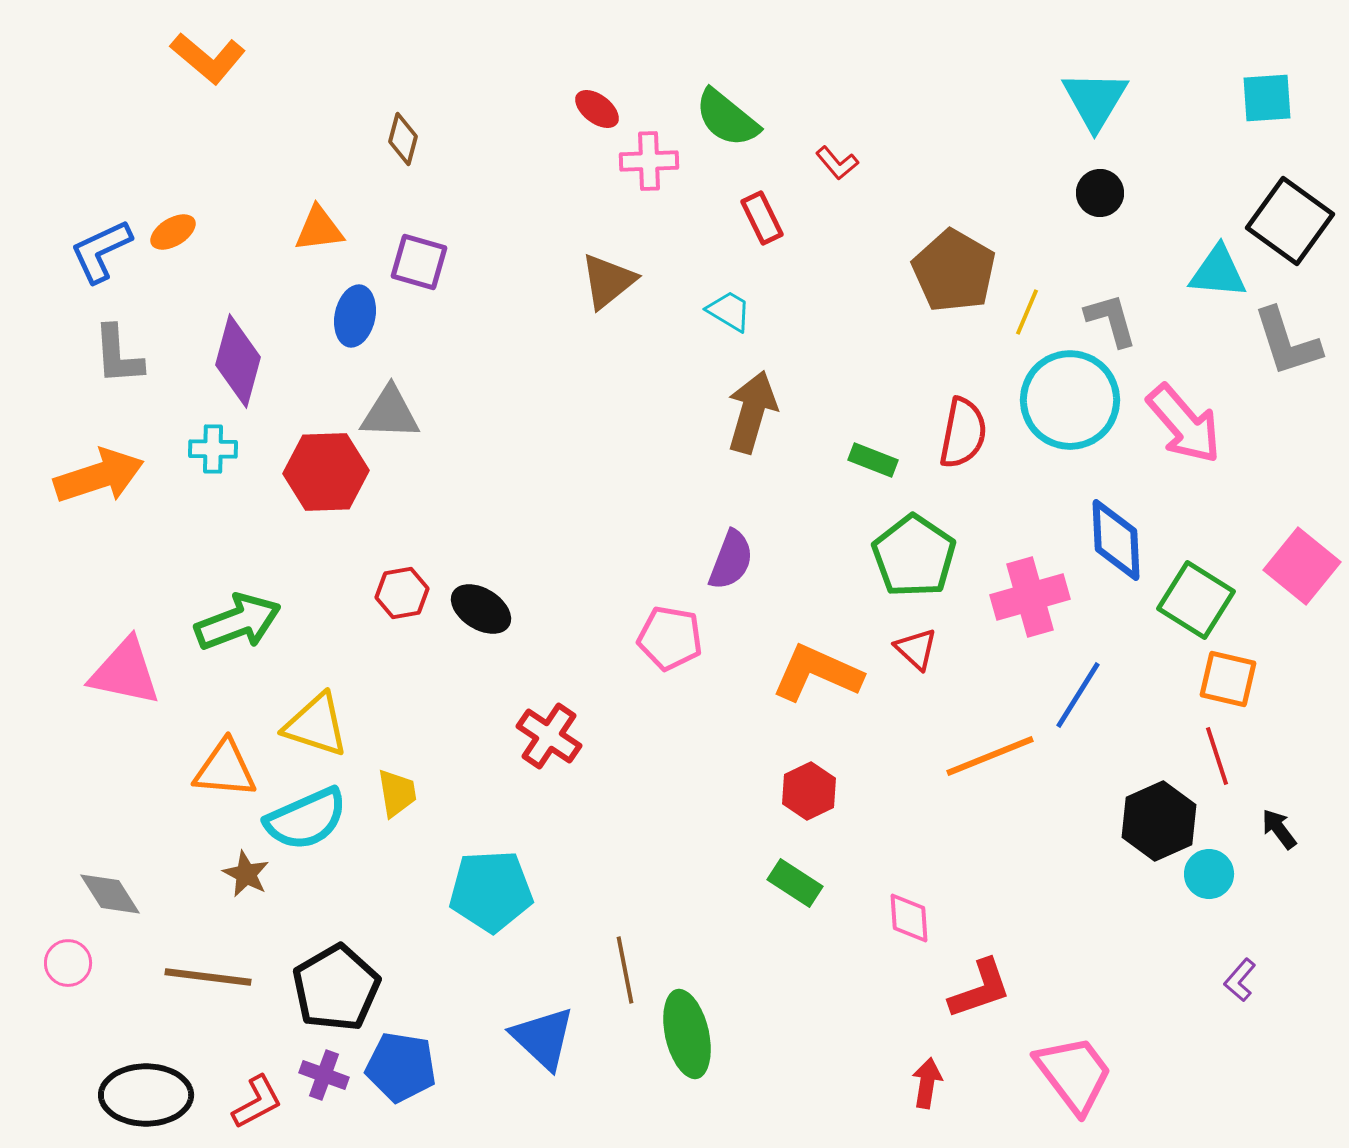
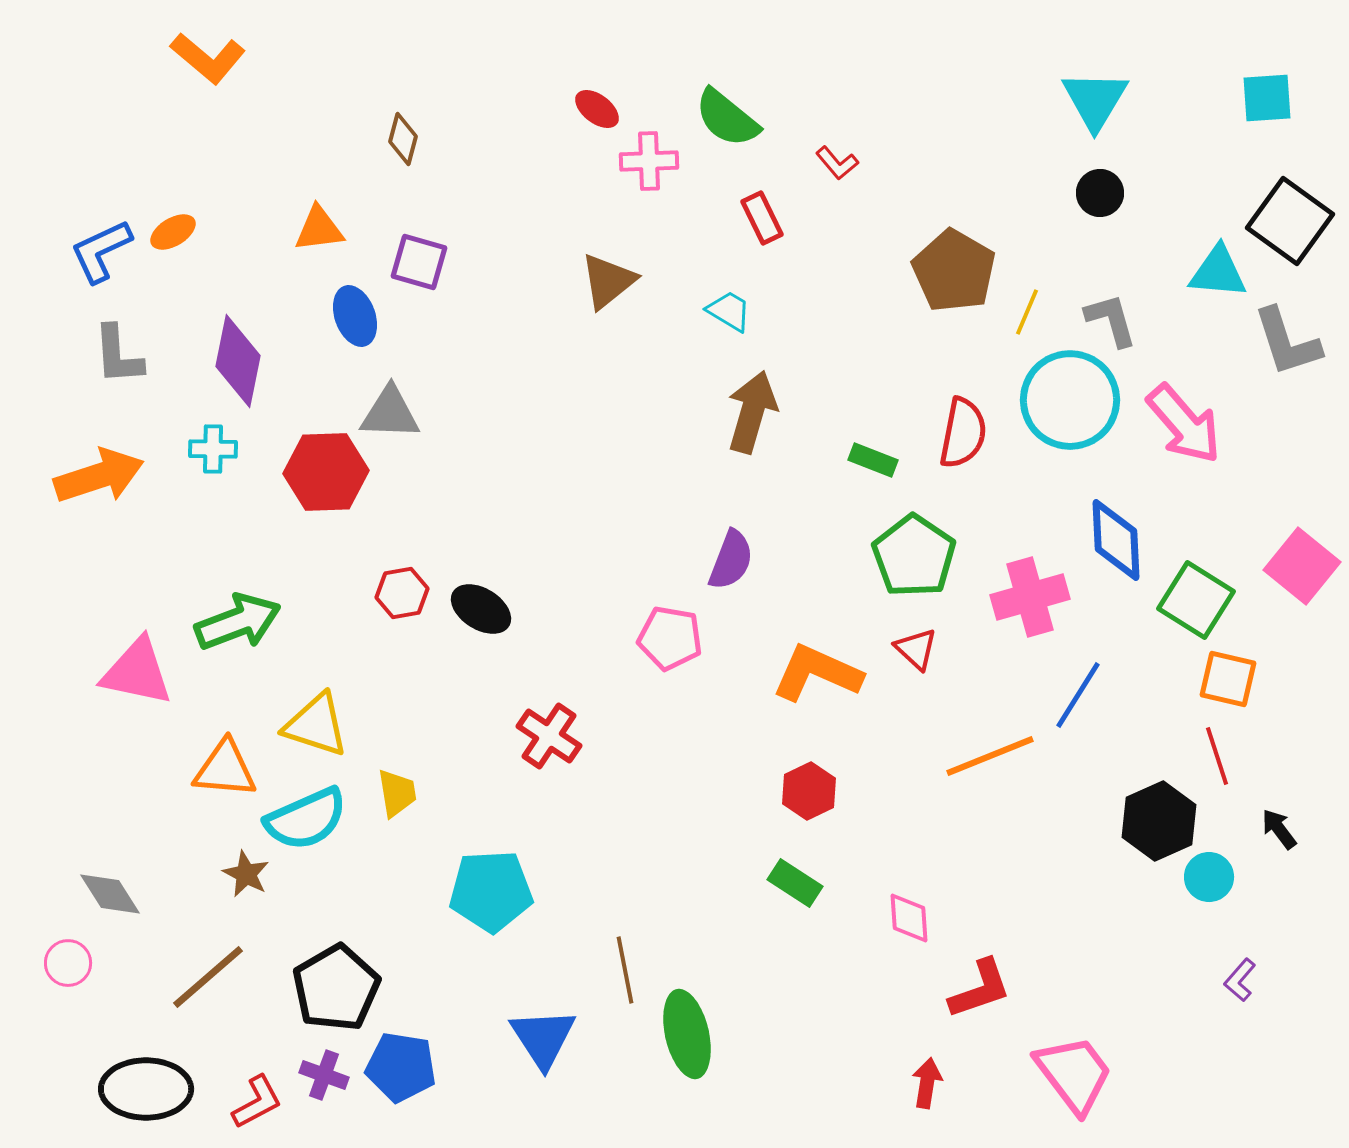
blue ellipse at (355, 316): rotated 32 degrees counterclockwise
purple diamond at (238, 361): rotated 4 degrees counterclockwise
pink triangle at (125, 672): moved 12 px right
cyan circle at (1209, 874): moved 3 px down
brown line at (208, 977): rotated 48 degrees counterclockwise
blue triangle at (543, 1038): rotated 14 degrees clockwise
black ellipse at (146, 1095): moved 6 px up
